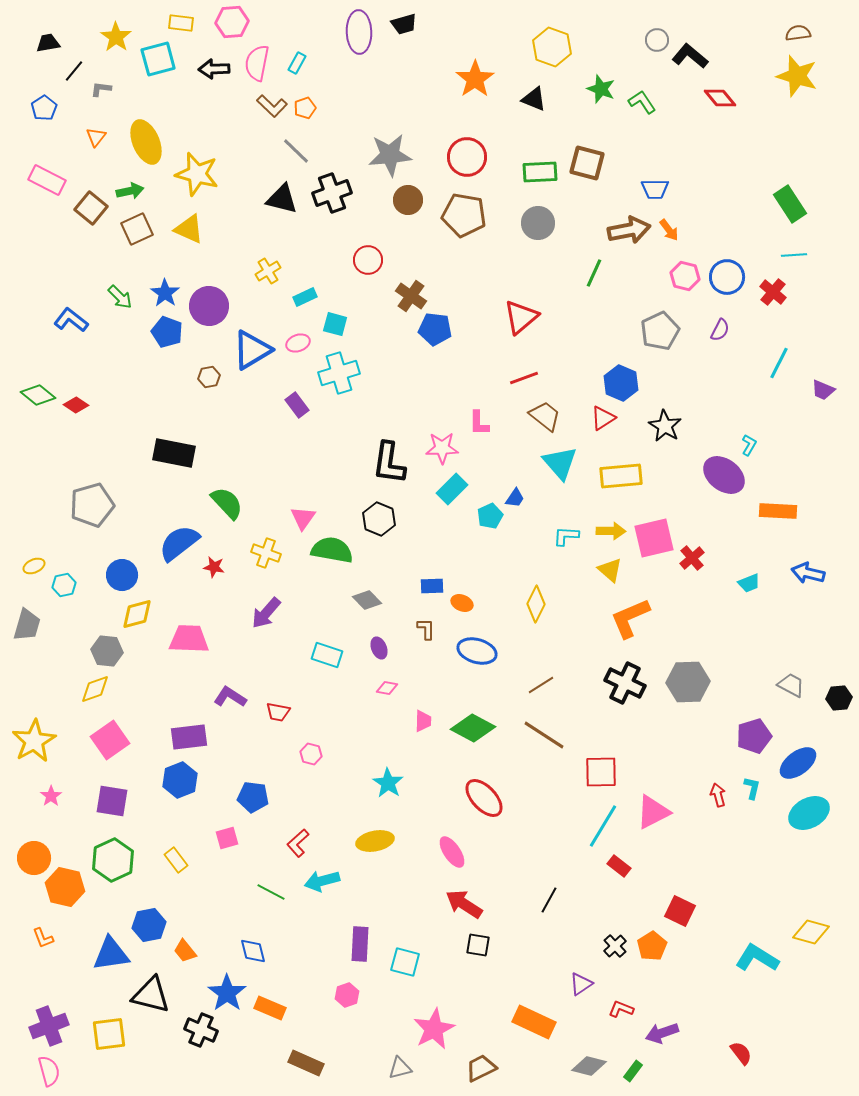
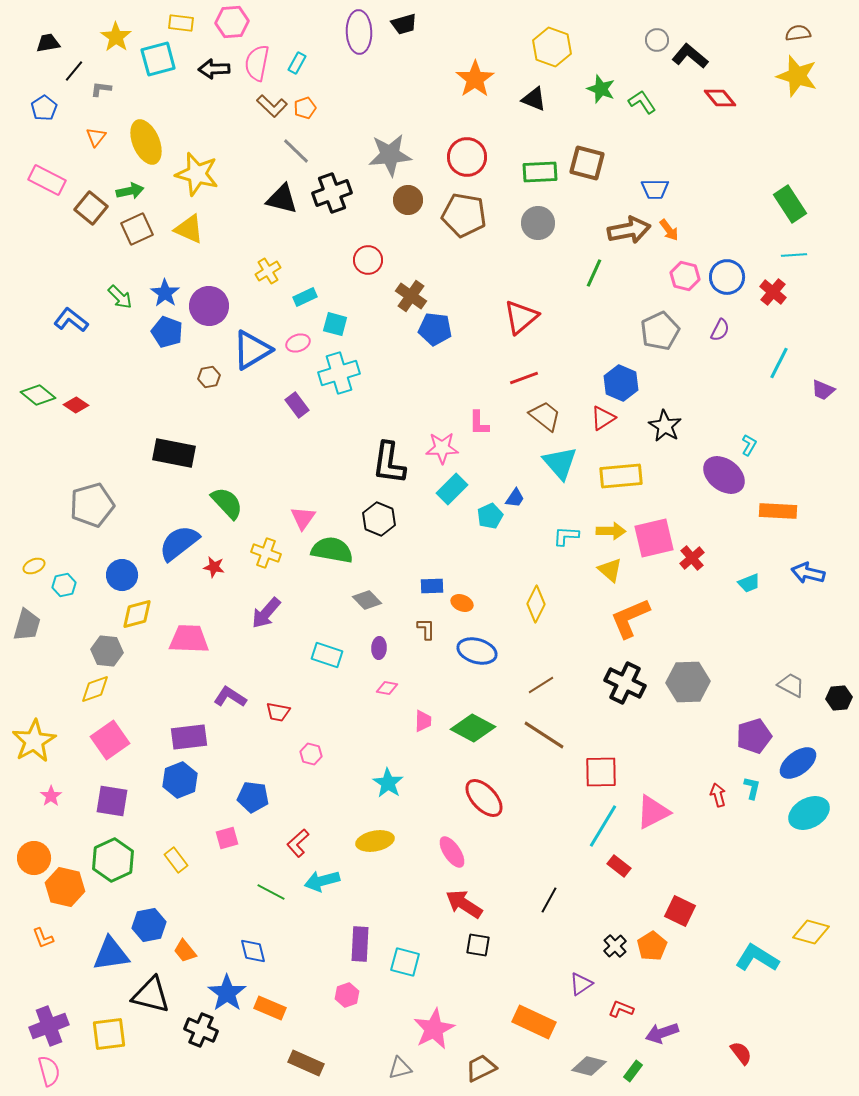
purple ellipse at (379, 648): rotated 25 degrees clockwise
